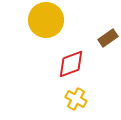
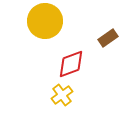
yellow circle: moved 1 px left, 1 px down
yellow cross: moved 14 px left, 4 px up; rotated 25 degrees clockwise
